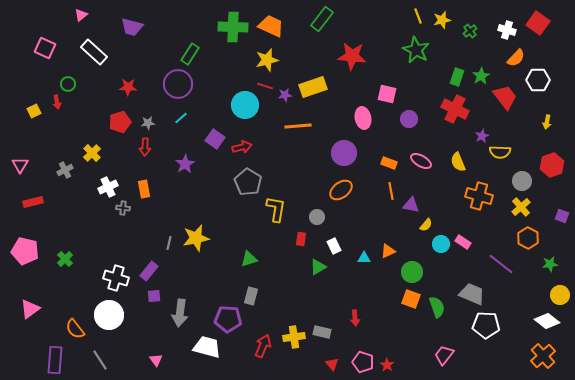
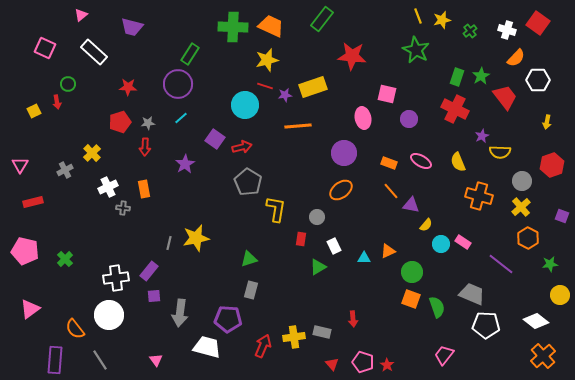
orange line at (391, 191): rotated 30 degrees counterclockwise
white cross at (116, 278): rotated 25 degrees counterclockwise
gray rectangle at (251, 296): moved 6 px up
red arrow at (355, 318): moved 2 px left, 1 px down
white diamond at (547, 321): moved 11 px left
